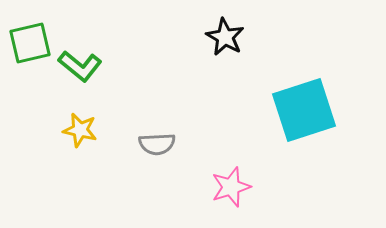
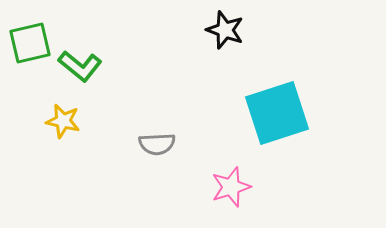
black star: moved 7 px up; rotated 9 degrees counterclockwise
cyan square: moved 27 px left, 3 px down
yellow star: moved 17 px left, 9 px up
